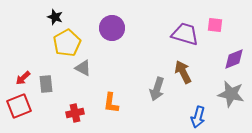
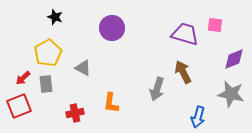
yellow pentagon: moved 19 px left, 10 px down
